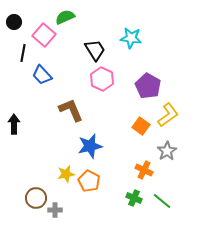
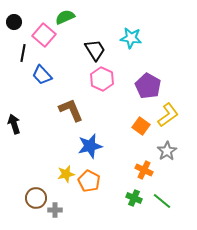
black arrow: rotated 18 degrees counterclockwise
